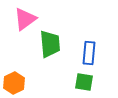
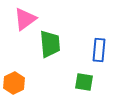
blue rectangle: moved 10 px right, 3 px up
